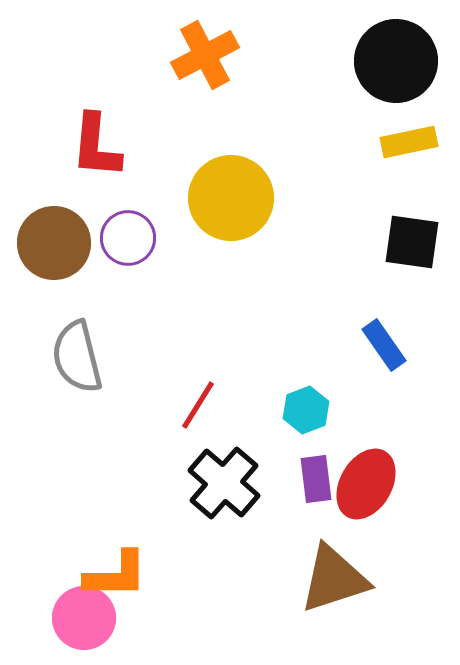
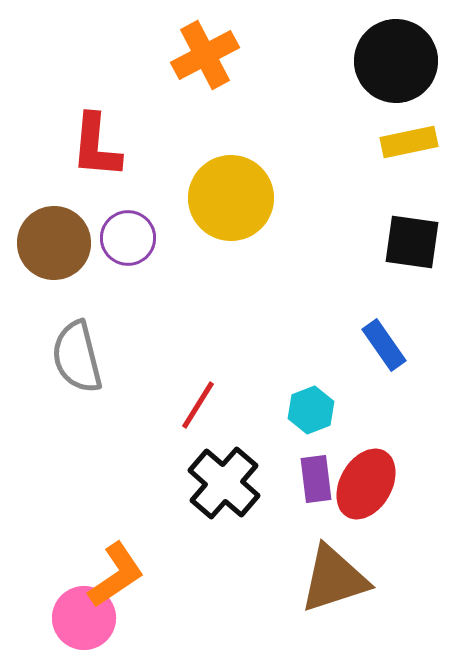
cyan hexagon: moved 5 px right
orange L-shape: rotated 34 degrees counterclockwise
